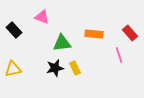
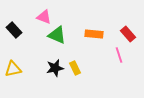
pink triangle: moved 2 px right
red rectangle: moved 2 px left, 1 px down
green triangle: moved 5 px left, 8 px up; rotated 30 degrees clockwise
